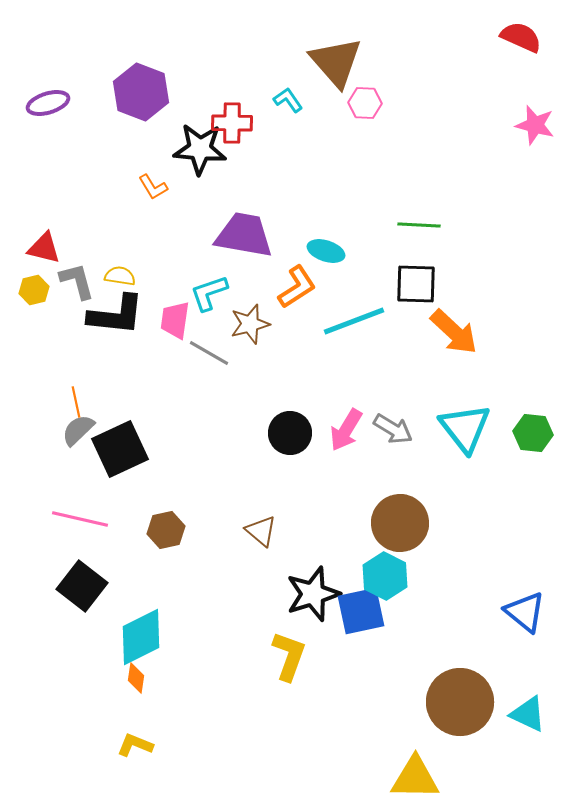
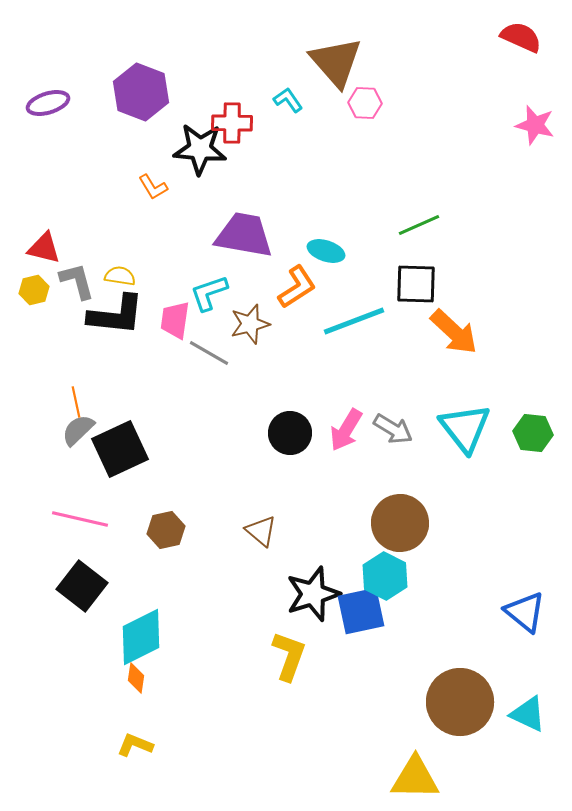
green line at (419, 225): rotated 27 degrees counterclockwise
